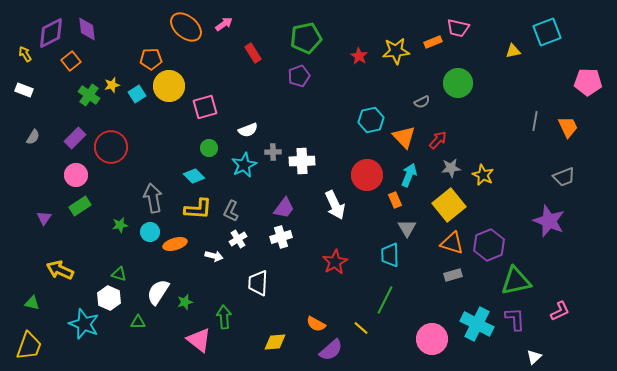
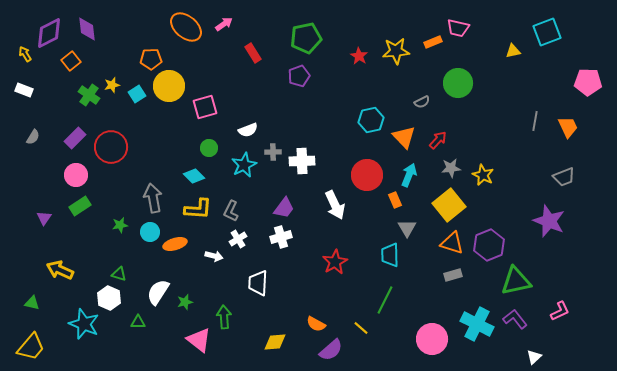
purple diamond at (51, 33): moved 2 px left
purple L-shape at (515, 319): rotated 35 degrees counterclockwise
yellow trapezoid at (29, 346): moved 2 px right, 1 px down; rotated 20 degrees clockwise
